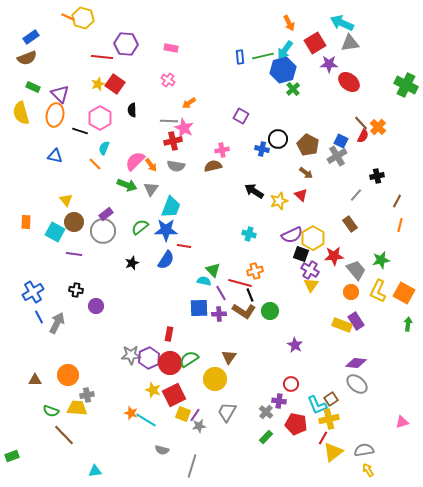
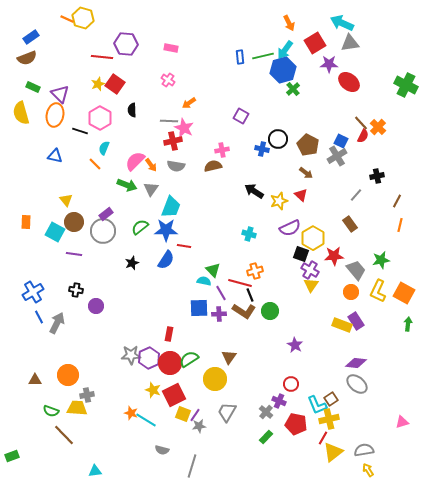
orange line at (68, 17): moved 1 px left, 2 px down
purple semicircle at (292, 235): moved 2 px left, 7 px up
purple cross at (279, 401): rotated 16 degrees clockwise
